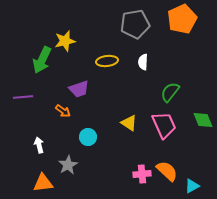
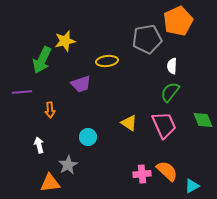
orange pentagon: moved 4 px left, 2 px down
gray pentagon: moved 12 px right, 15 px down
white semicircle: moved 29 px right, 4 px down
purple trapezoid: moved 2 px right, 5 px up
purple line: moved 1 px left, 5 px up
orange arrow: moved 13 px left, 1 px up; rotated 49 degrees clockwise
orange triangle: moved 7 px right
